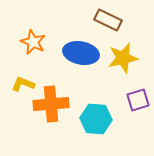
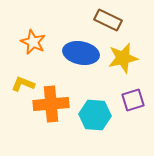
purple square: moved 5 px left
cyan hexagon: moved 1 px left, 4 px up
